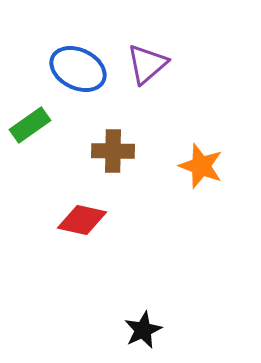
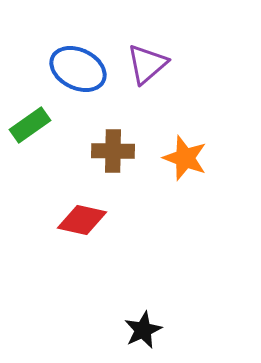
orange star: moved 16 px left, 8 px up
